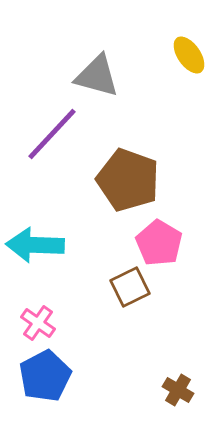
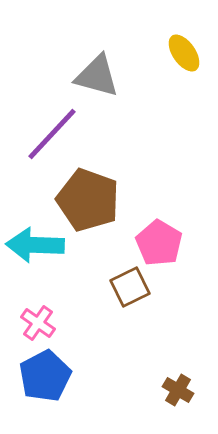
yellow ellipse: moved 5 px left, 2 px up
brown pentagon: moved 40 px left, 20 px down
